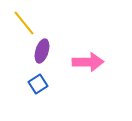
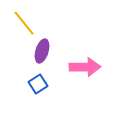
pink arrow: moved 3 px left, 5 px down
